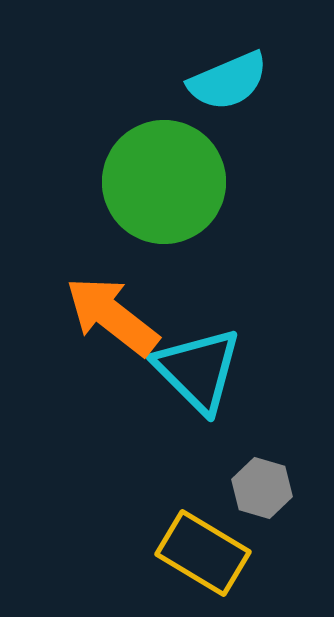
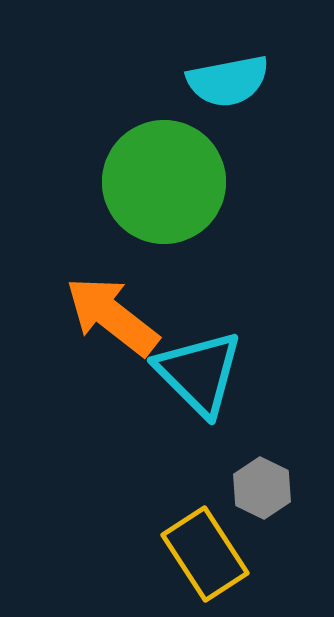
cyan semicircle: rotated 12 degrees clockwise
cyan triangle: moved 1 px right, 3 px down
gray hexagon: rotated 10 degrees clockwise
yellow rectangle: moved 2 px right, 1 px down; rotated 26 degrees clockwise
